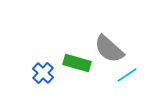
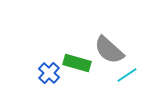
gray semicircle: moved 1 px down
blue cross: moved 6 px right
